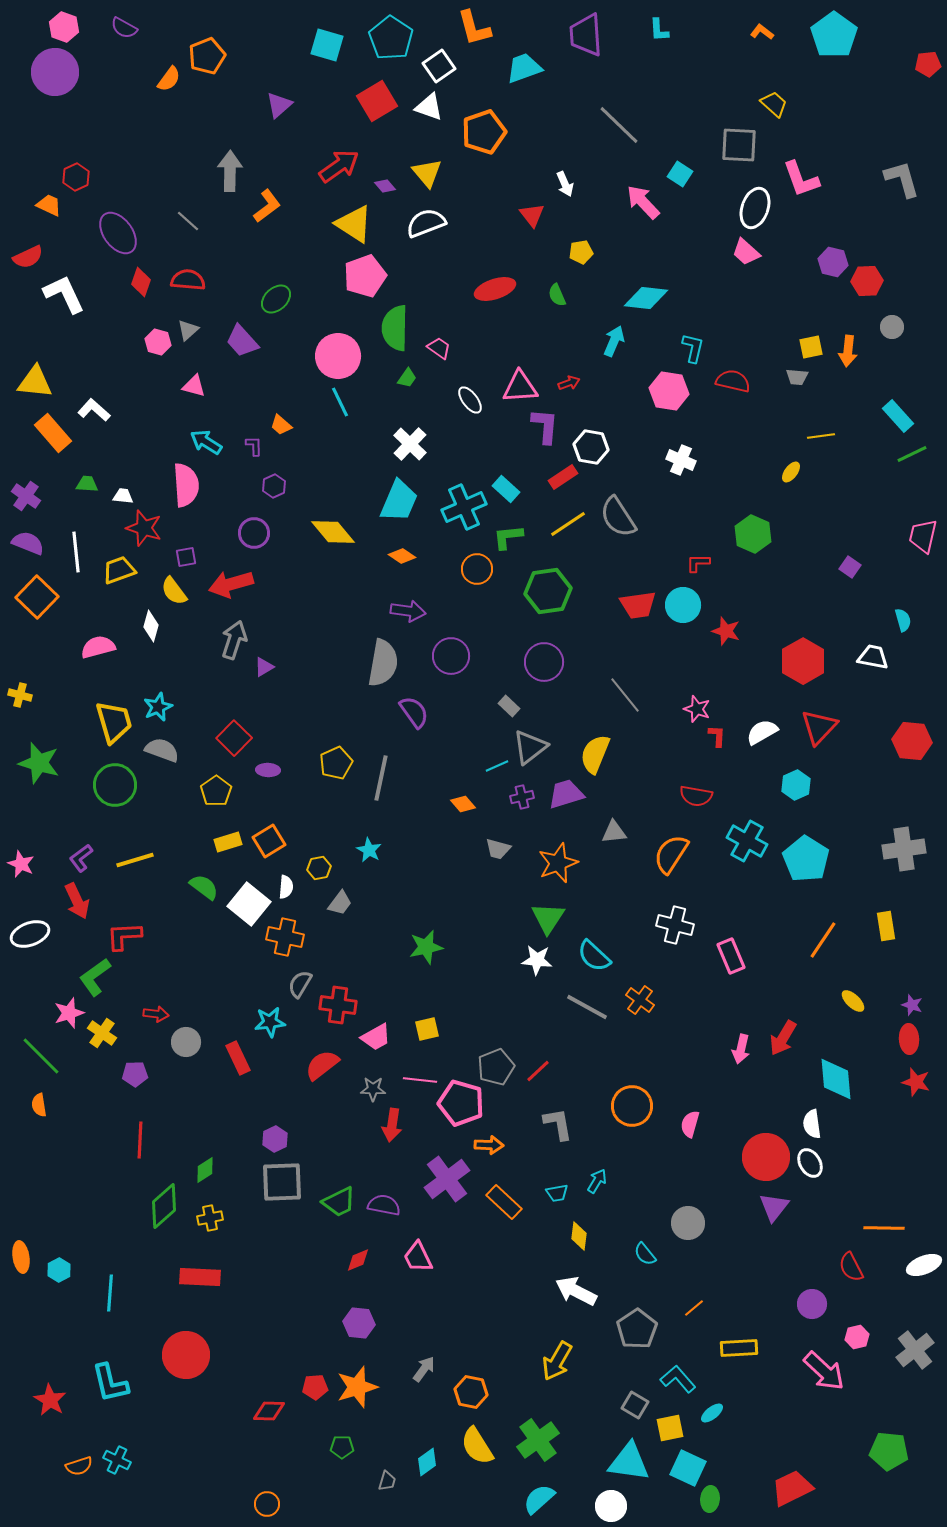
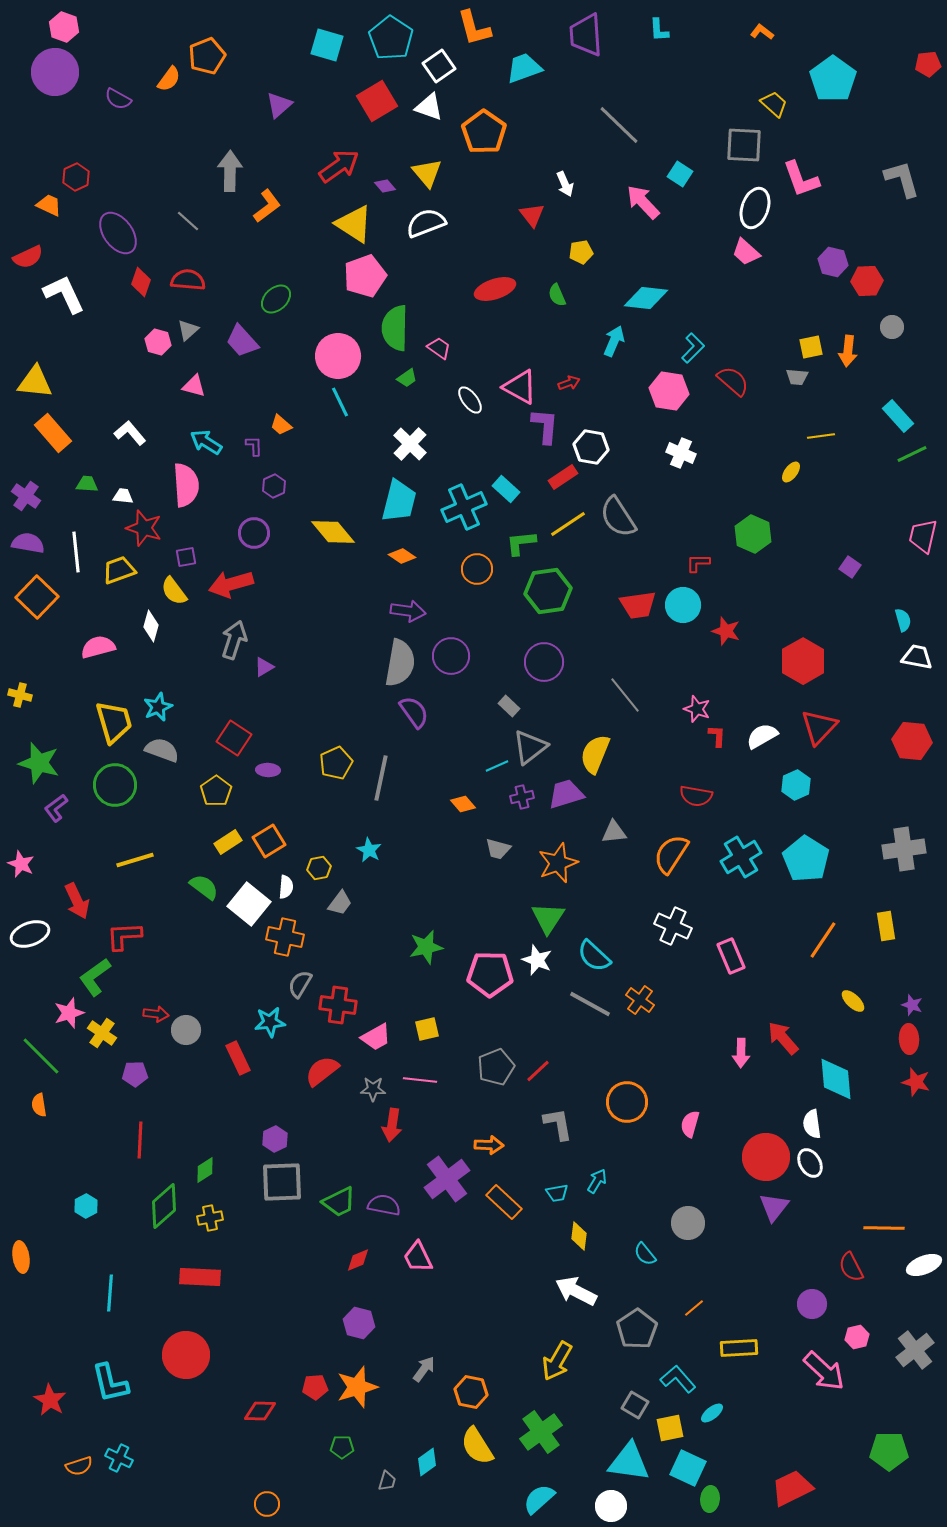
purple semicircle at (124, 28): moved 6 px left, 71 px down
cyan pentagon at (834, 35): moved 1 px left, 44 px down
orange pentagon at (484, 132): rotated 18 degrees counterclockwise
gray square at (739, 145): moved 5 px right
cyan L-shape at (693, 348): rotated 32 degrees clockwise
green trapezoid at (407, 378): rotated 20 degrees clockwise
red semicircle at (733, 381): rotated 28 degrees clockwise
pink triangle at (520, 387): rotated 33 degrees clockwise
white L-shape at (94, 410): moved 36 px right, 23 px down; rotated 8 degrees clockwise
white cross at (681, 460): moved 7 px up
cyan trapezoid at (399, 501): rotated 9 degrees counterclockwise
green L-shape at (508, 537): moved 13 px right, 6 px down
purple semicircle at (28, 543): rotated 12 degrees counterclockwise
white trapezoid at (873, 657): moved 44 px right
gray semicircle at (383, 663): moved 17 px right
white semicircle at (762, 732): moved 4 px down
red square at (234, 738): rotated 12 degrees counterclockwise
cyan cross at (747, 841): moved 6 px left, 16 px down; rotated 30 degrees clockwise
yellow rectangle at (228, 842): rotated 16 degrees counterclockwise
purple L-shape at (81, 858): moved 25 px left, 50 px up
white cross at (675, 925): moved 2 px left, 1 px down; rotated 9 degrees clockwise
white star at (537, 960): rotated 16 degrees clockwise
gray line at (587, 1007): moved 3 px right, 3 px up
red arrow at (783, 1038): rotated 108 degrees clockwise
gray circle at (186, 1042): moved 12 px up
pink arrow at (741, 1049): moved 4 px down; rotated 12 degrees counterclockwise
red semicircle at (322, 1065): moved 6 px down
pink pentagon at (461, 1103): moved 29 px right, 129 px up; rotated 15 degrees counterclockwise
orange circle at (632, 1106): moved 5 px left, 4 px up
cyan hexagon at (59, 1270): moved 27 px right, 64 px up
purple hexagon at (359, 1323): rotated 8 degrees clockwise
red diamond at (269, 1411): moved 9 px left
green cross at (538, 1440): moved 3 px right, 8 px up
green pentagon at (889, 1451): rotated 6 degrees counterclockwise
cyan cross at (117, 1460): moved 2 px right, 2 px up
